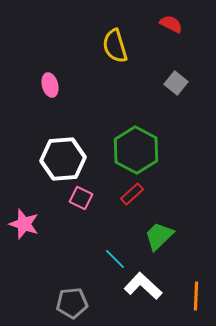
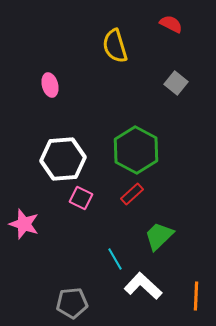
cyan line: rotated 15 degrees clockwise
